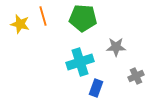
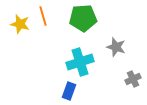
green pentagon: rotated 8 degrees counterclockwise
gray star: rotated 18 degrees clockwise
gray cross: moved 3 px left, 3 px down
blue rectangle: moved 27 px left, 3 px down
